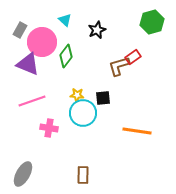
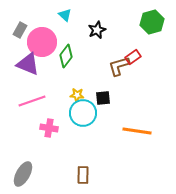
cyan triangle: moved 5 px up
